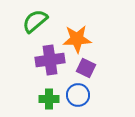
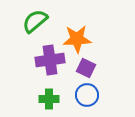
blue circle: moved 9 px right
